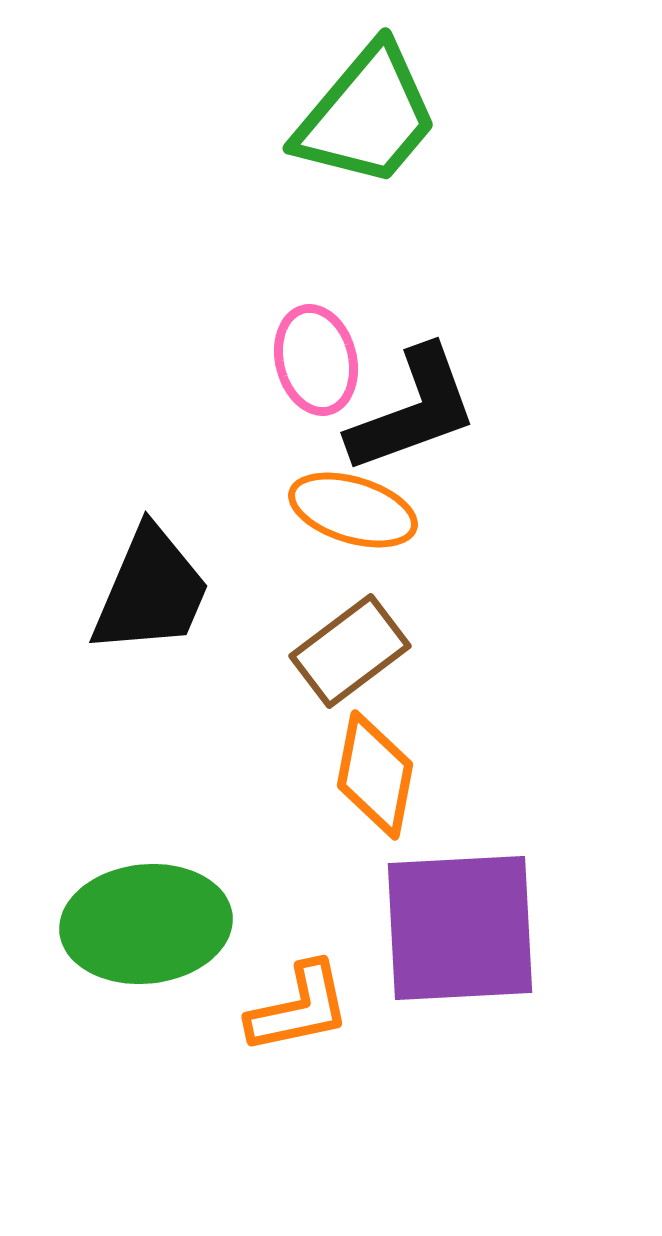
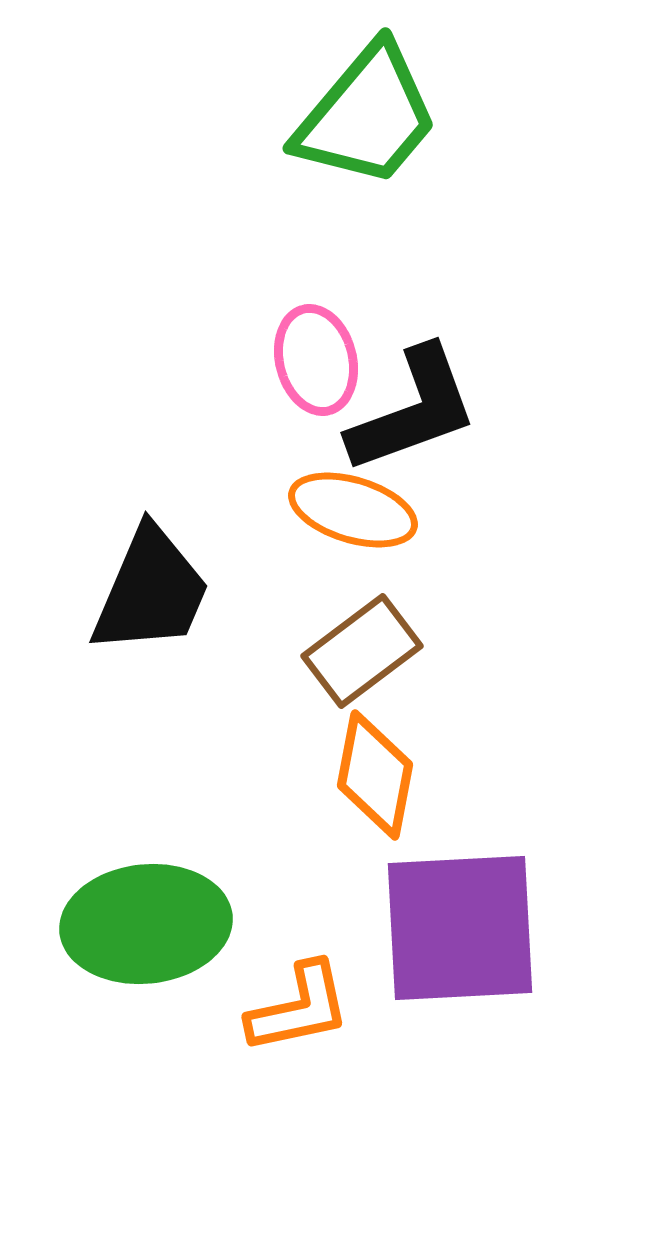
brown rectangle: moved 12 px right
